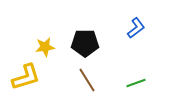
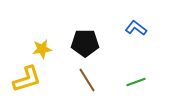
blue L-shape: rotated 105 degrees counterclockwise
yellow star: moved 3 px left, 2 px down
yellow L-shape: moved 1 px right, 2 px down
green line: moved 1 px up
